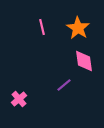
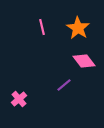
pink diamond: rotated 30 degrees counterclockwise
